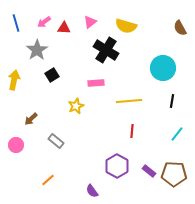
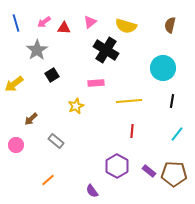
brown semicircle: moved 10 px left, 3 px up; rotated 42 degrees clockwise
yellow arrow: moved 4 px down; rotated 138 degrees counterclockwise
